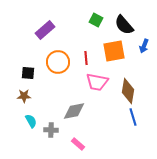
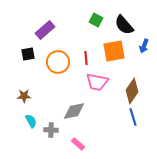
black square: moved 19 px up; rotated 16 degrees counterclockwise
brown diamond: moved 4 px right; rotated 25 degrees clockwise
